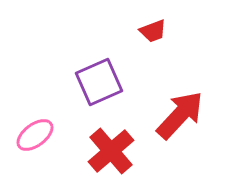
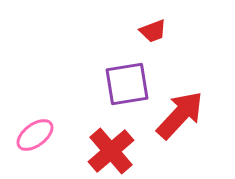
purple square: moved 28 px right, 2 px down; rotated 15 degrees clockwise
